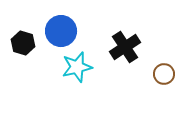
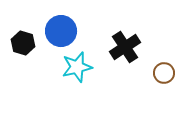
brown circle: moved 1 px up
